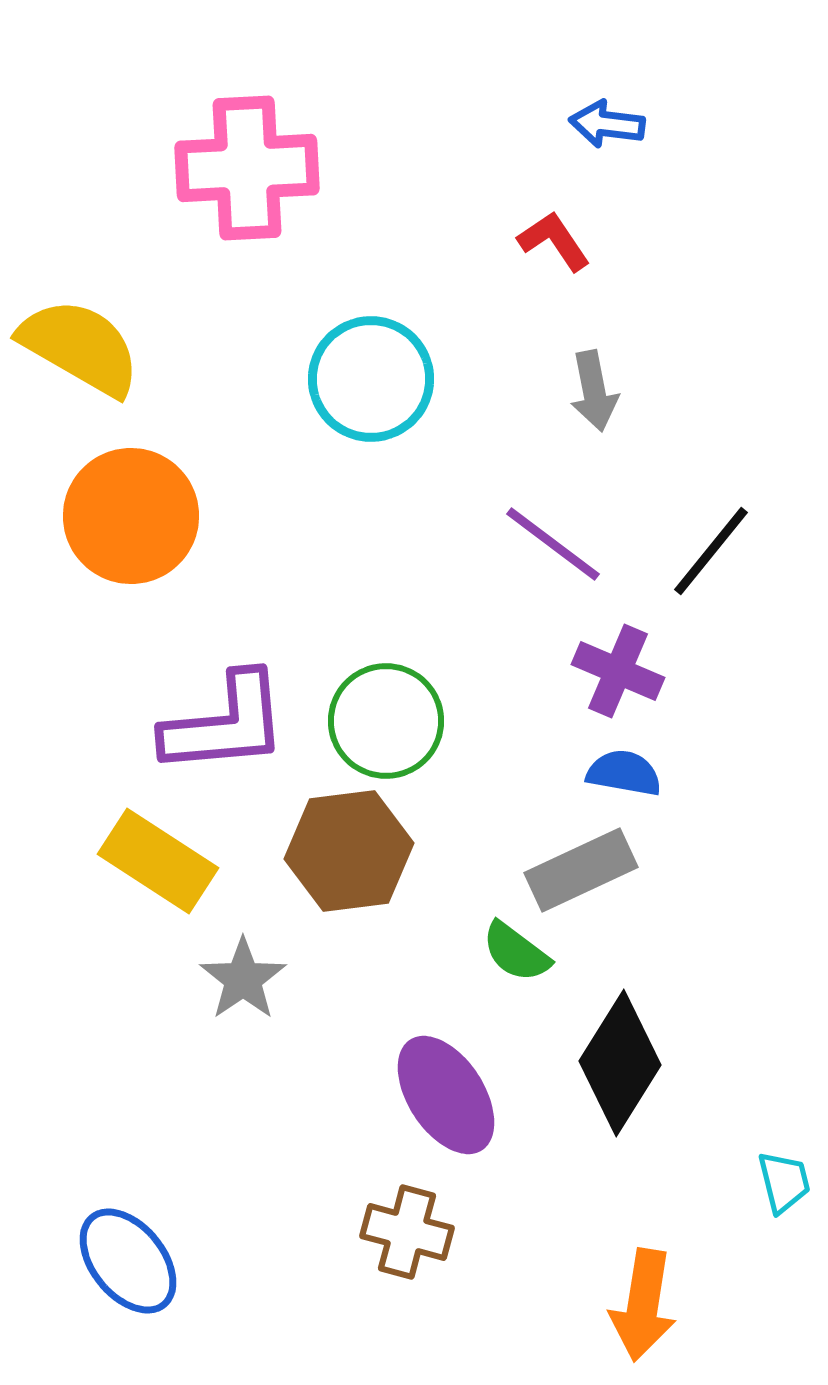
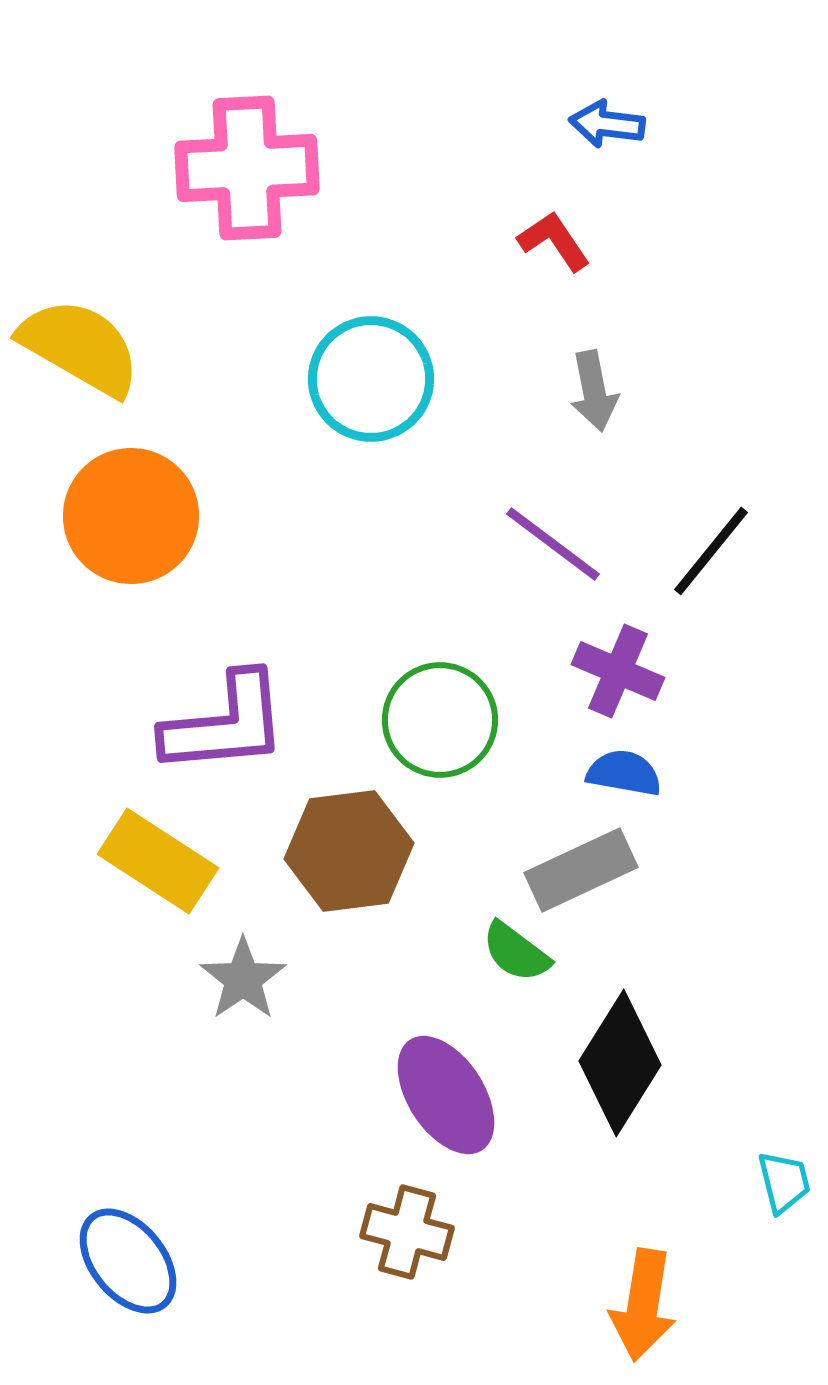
green circle: moved 54 px right, 1 px up
